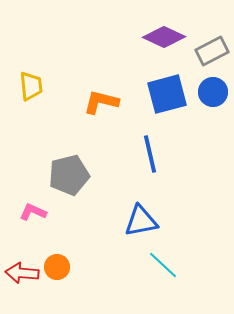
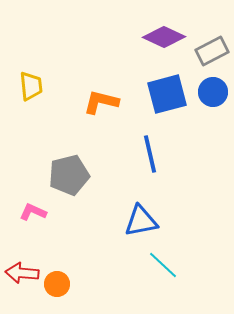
orange circle: moved 17 px down
